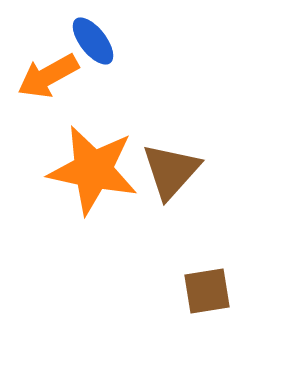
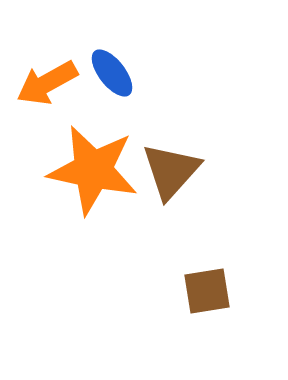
blue ellipse: moved 19 px right, 32 px down
orange arrow: moved 1 px left, 7 px down
